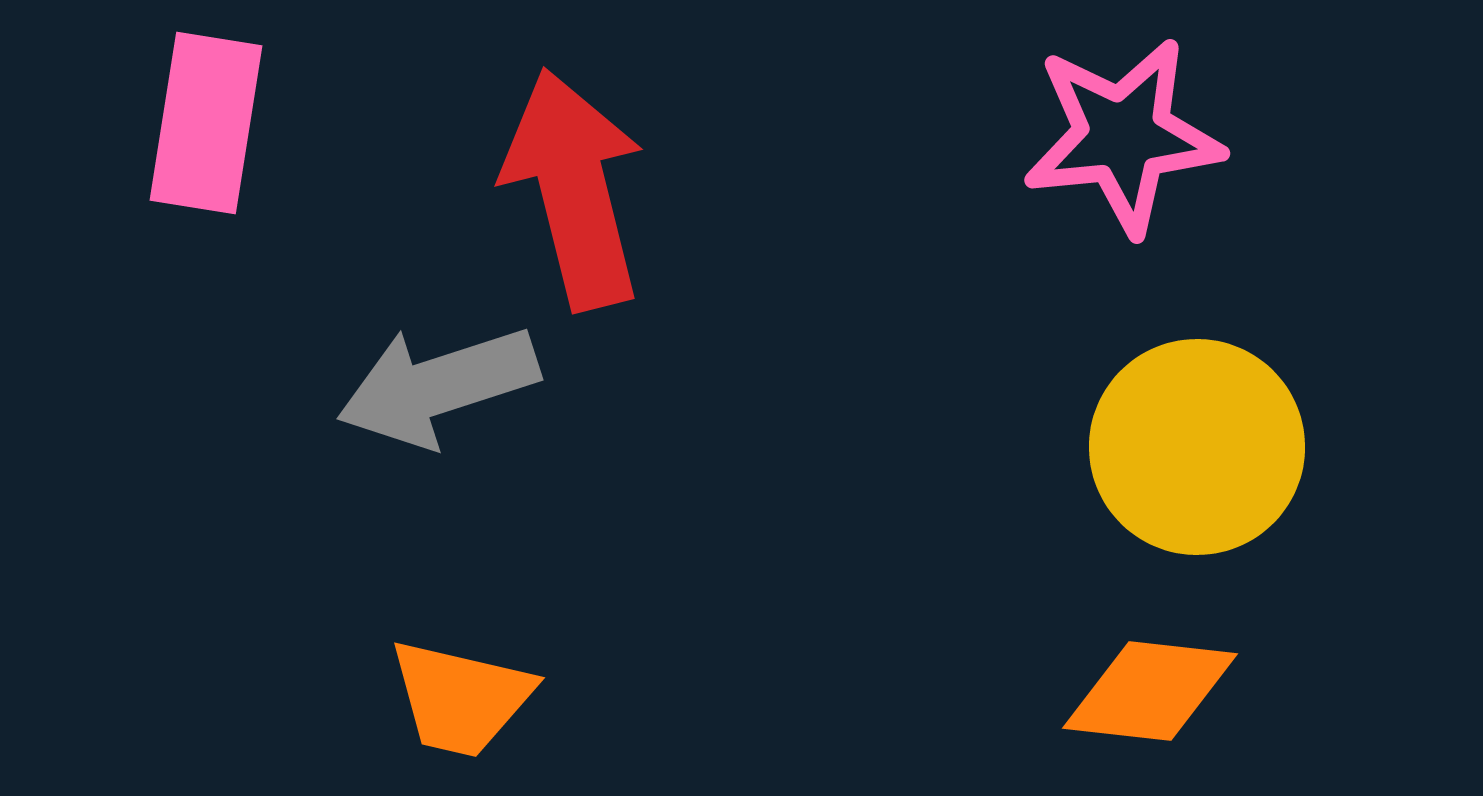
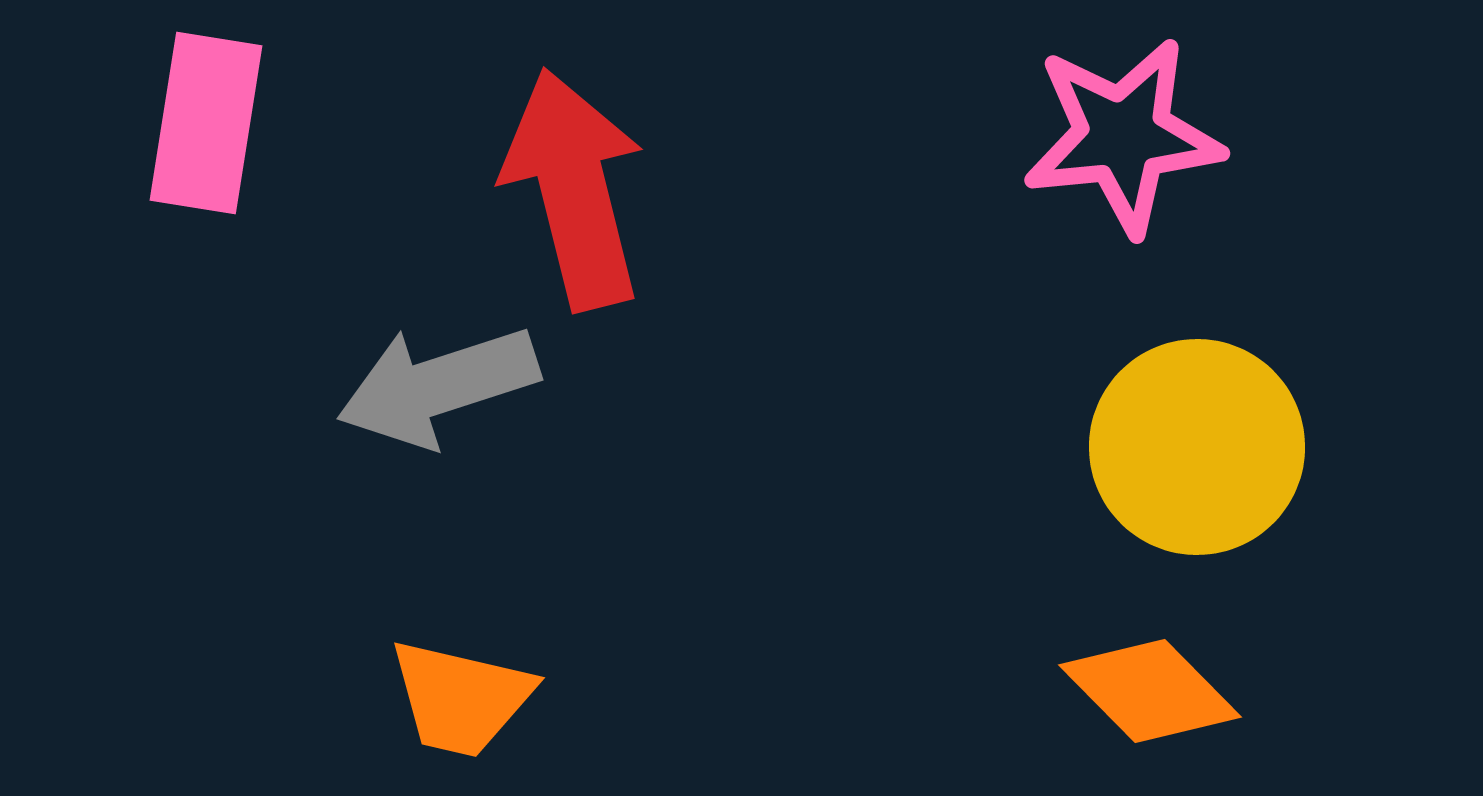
orange diamond: rotated 39 degrees clockwise
